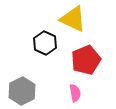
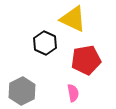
red pentagon: rotated 12 degrees clockwise
pink semicircle: moved 2 px left
